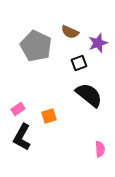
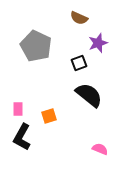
brown semicircle: moved 9 px right, 14 px up
pink rectangle: rotated 56 degrees counterclockwise
pink semicircle: rotated 63 degrees counterclockwise
